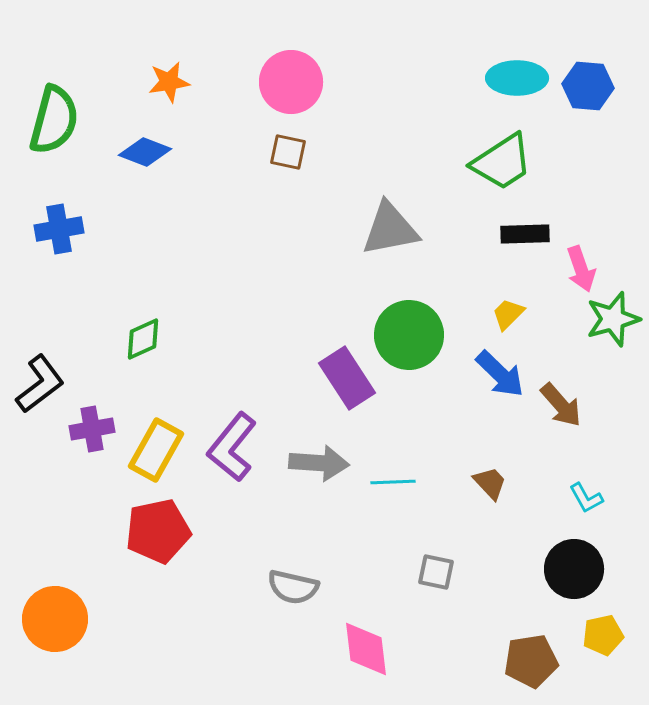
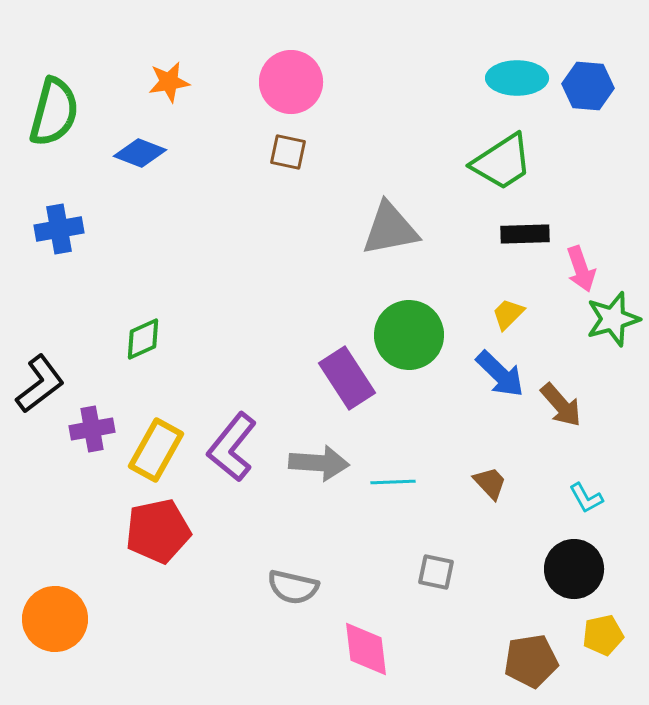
green semicircle: moved 8 px up
blue diamond: moved 5 px left, 1 px down
